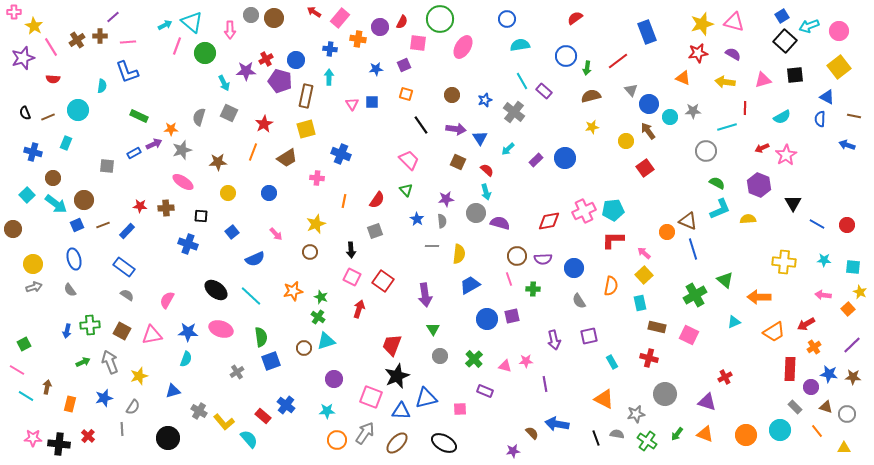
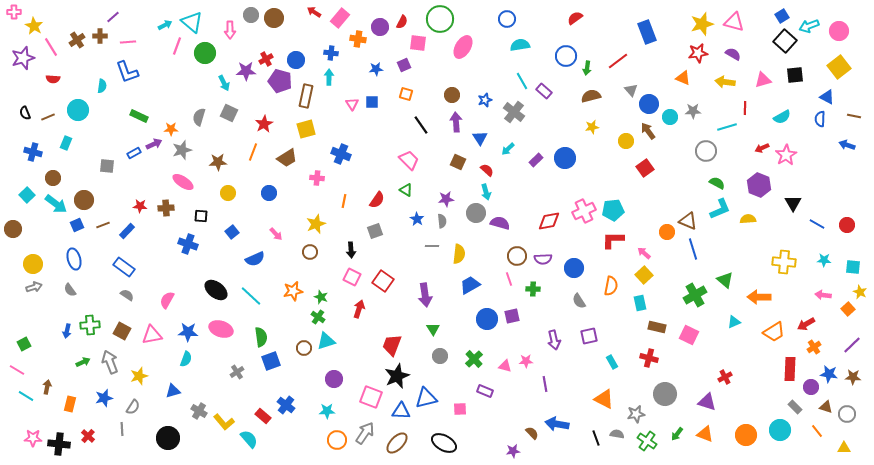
blue cross at (330, 49): moved 1 px right, 4 px down
purple arrow at (456, 129): moved 7 px up; rotated 102 degrees counterclockwise
green triangle at (406, 190): rotated 16 degrees counterclockwise
